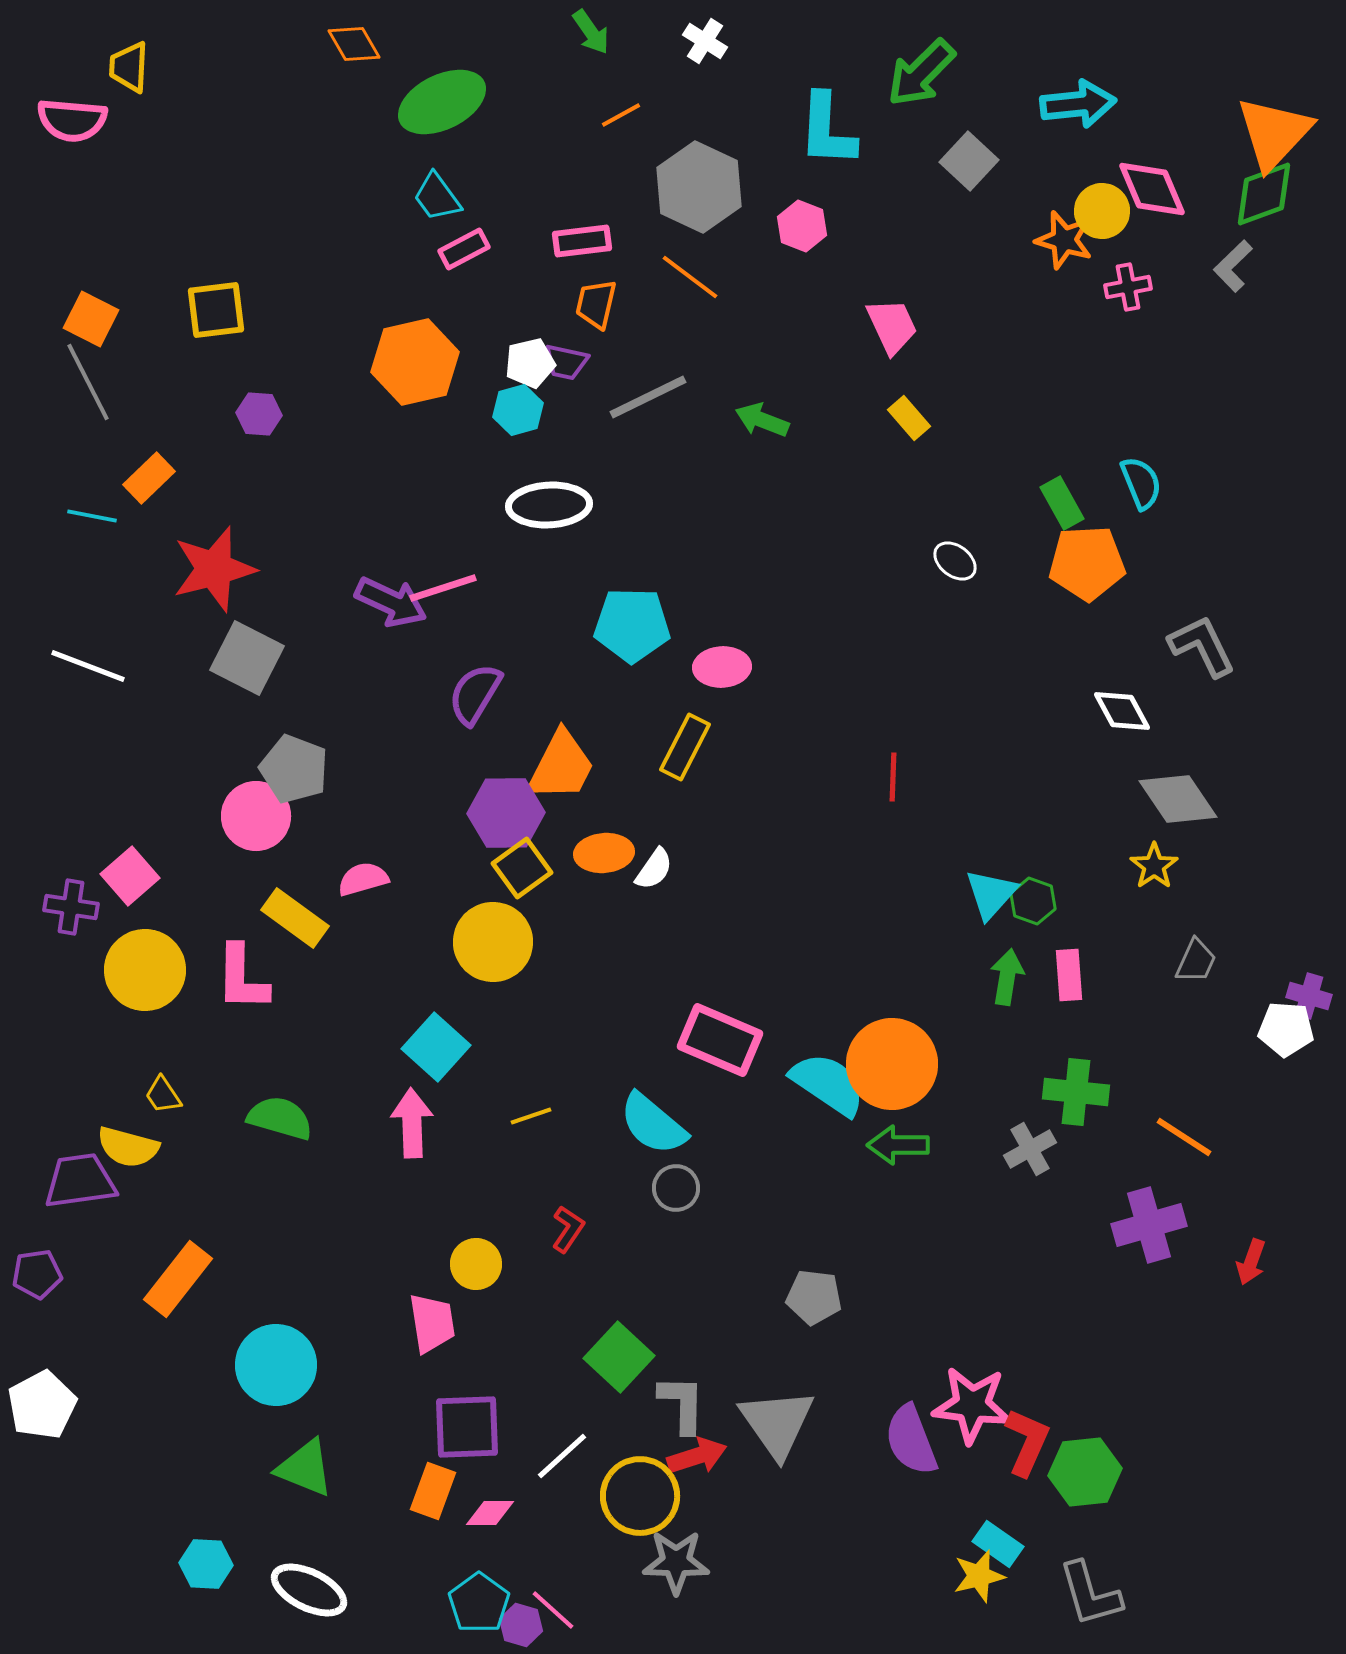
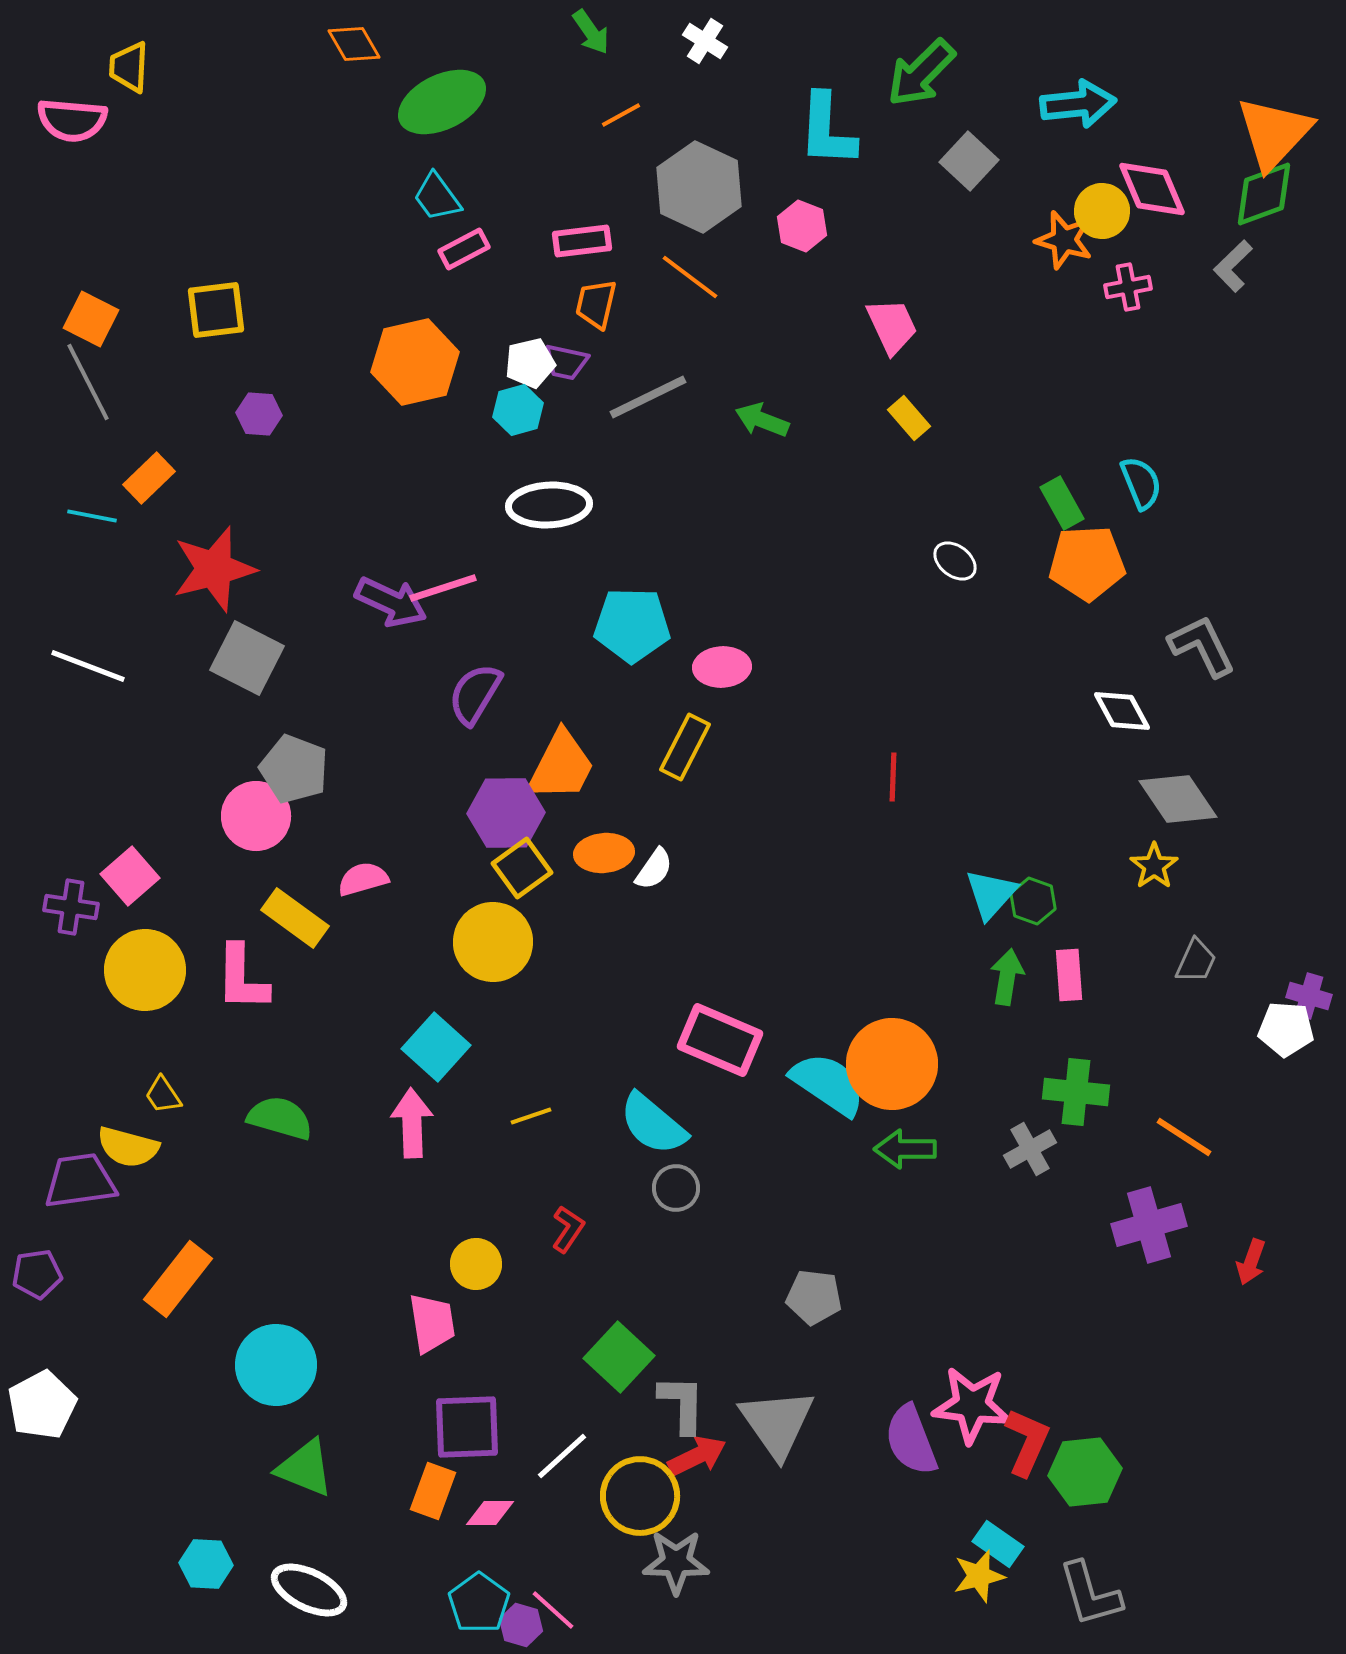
green arrow at (898, 1145): moved 7 px right, 4 px down
red arrow at (697, 1456): rotated 8 degrees counterclockwise
